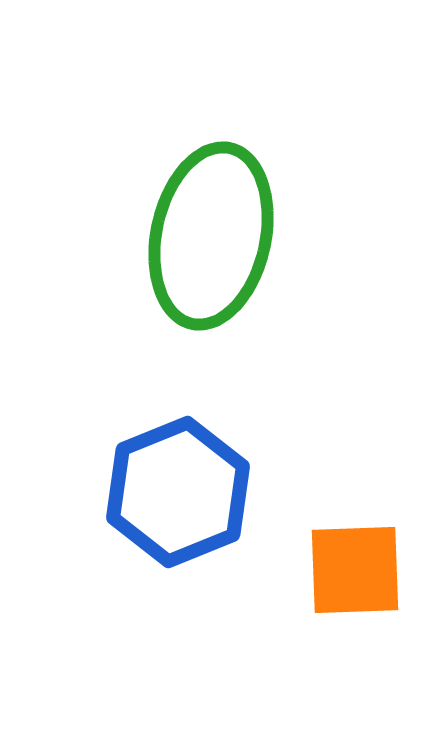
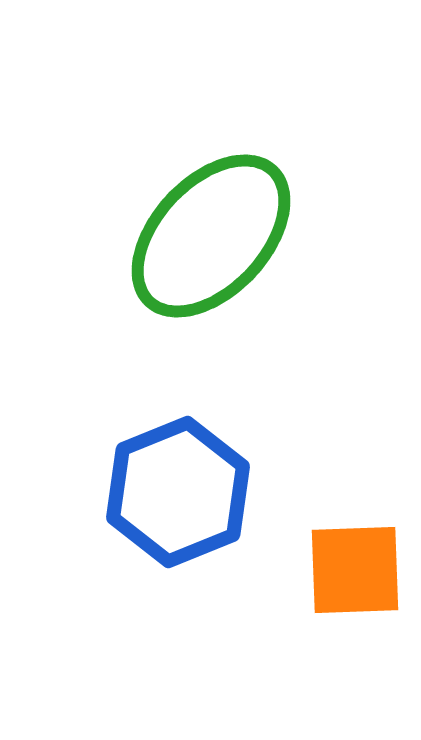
green ellipse: rotated 31 degrees clockwise
